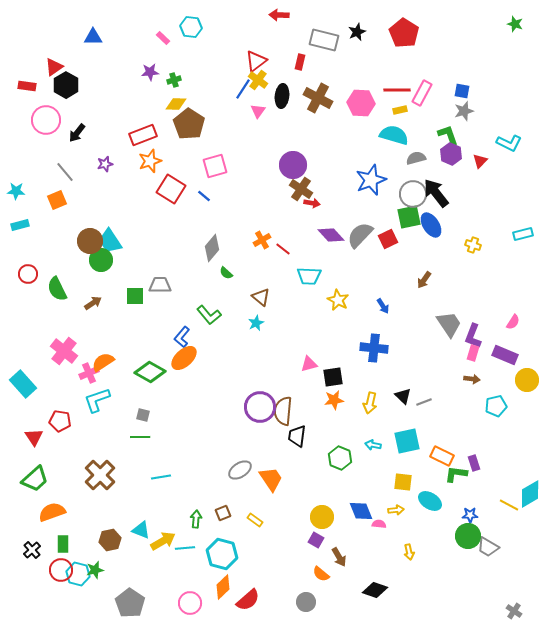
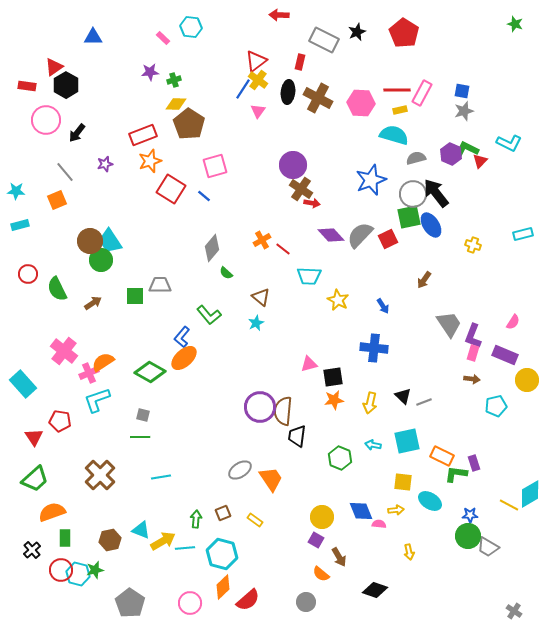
gray rectangle at (324, 40): rotated 12 degrees clockwise
black ellipse at (282, 96): moved 6 px right, 4 px up
green L-shape at (448, 135): moved 19 px right, 14 px down; rotated 45 degrees counterclockwise
green rectangle at (63, 544): moved 2 px right, 6 px up
